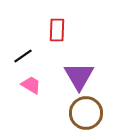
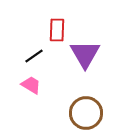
black line: moved 11 px right
purple triangle: moved 6 px right, 22 px up
